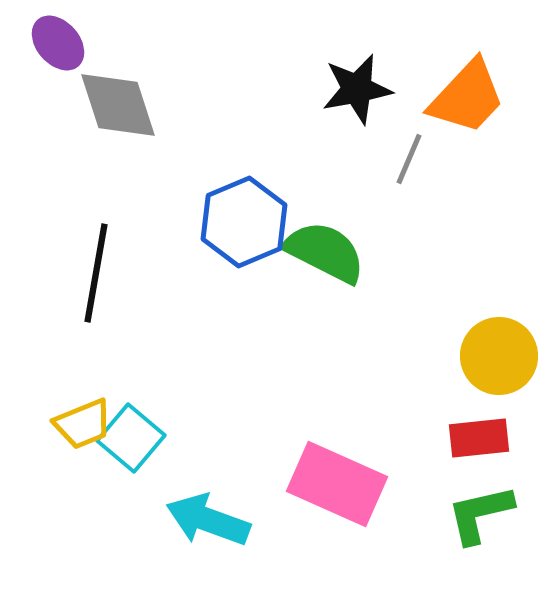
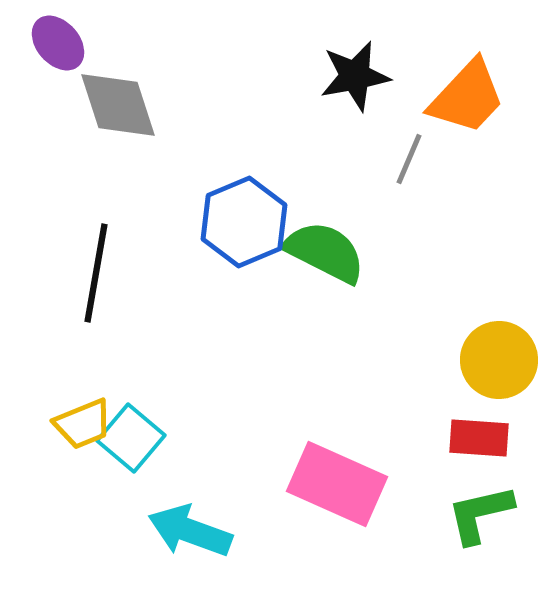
black star: moved 2 px left, 13 px up
yellow circle: moved 4 px down
red rectangle: rotated 10 degrees clockwise
cyan arrow: moved 18 px left, 11 px down
